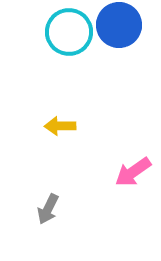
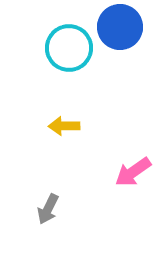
blue circle: moved 1 px right, 2 px down
cyan circle: moved 16 px down
yellow arrow: moved 4 px right
